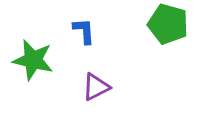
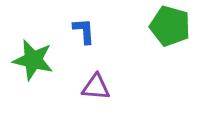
green pentagon: moved 2 px right, 2 px down
purple triangle: rotated 32 degrees clockwise
